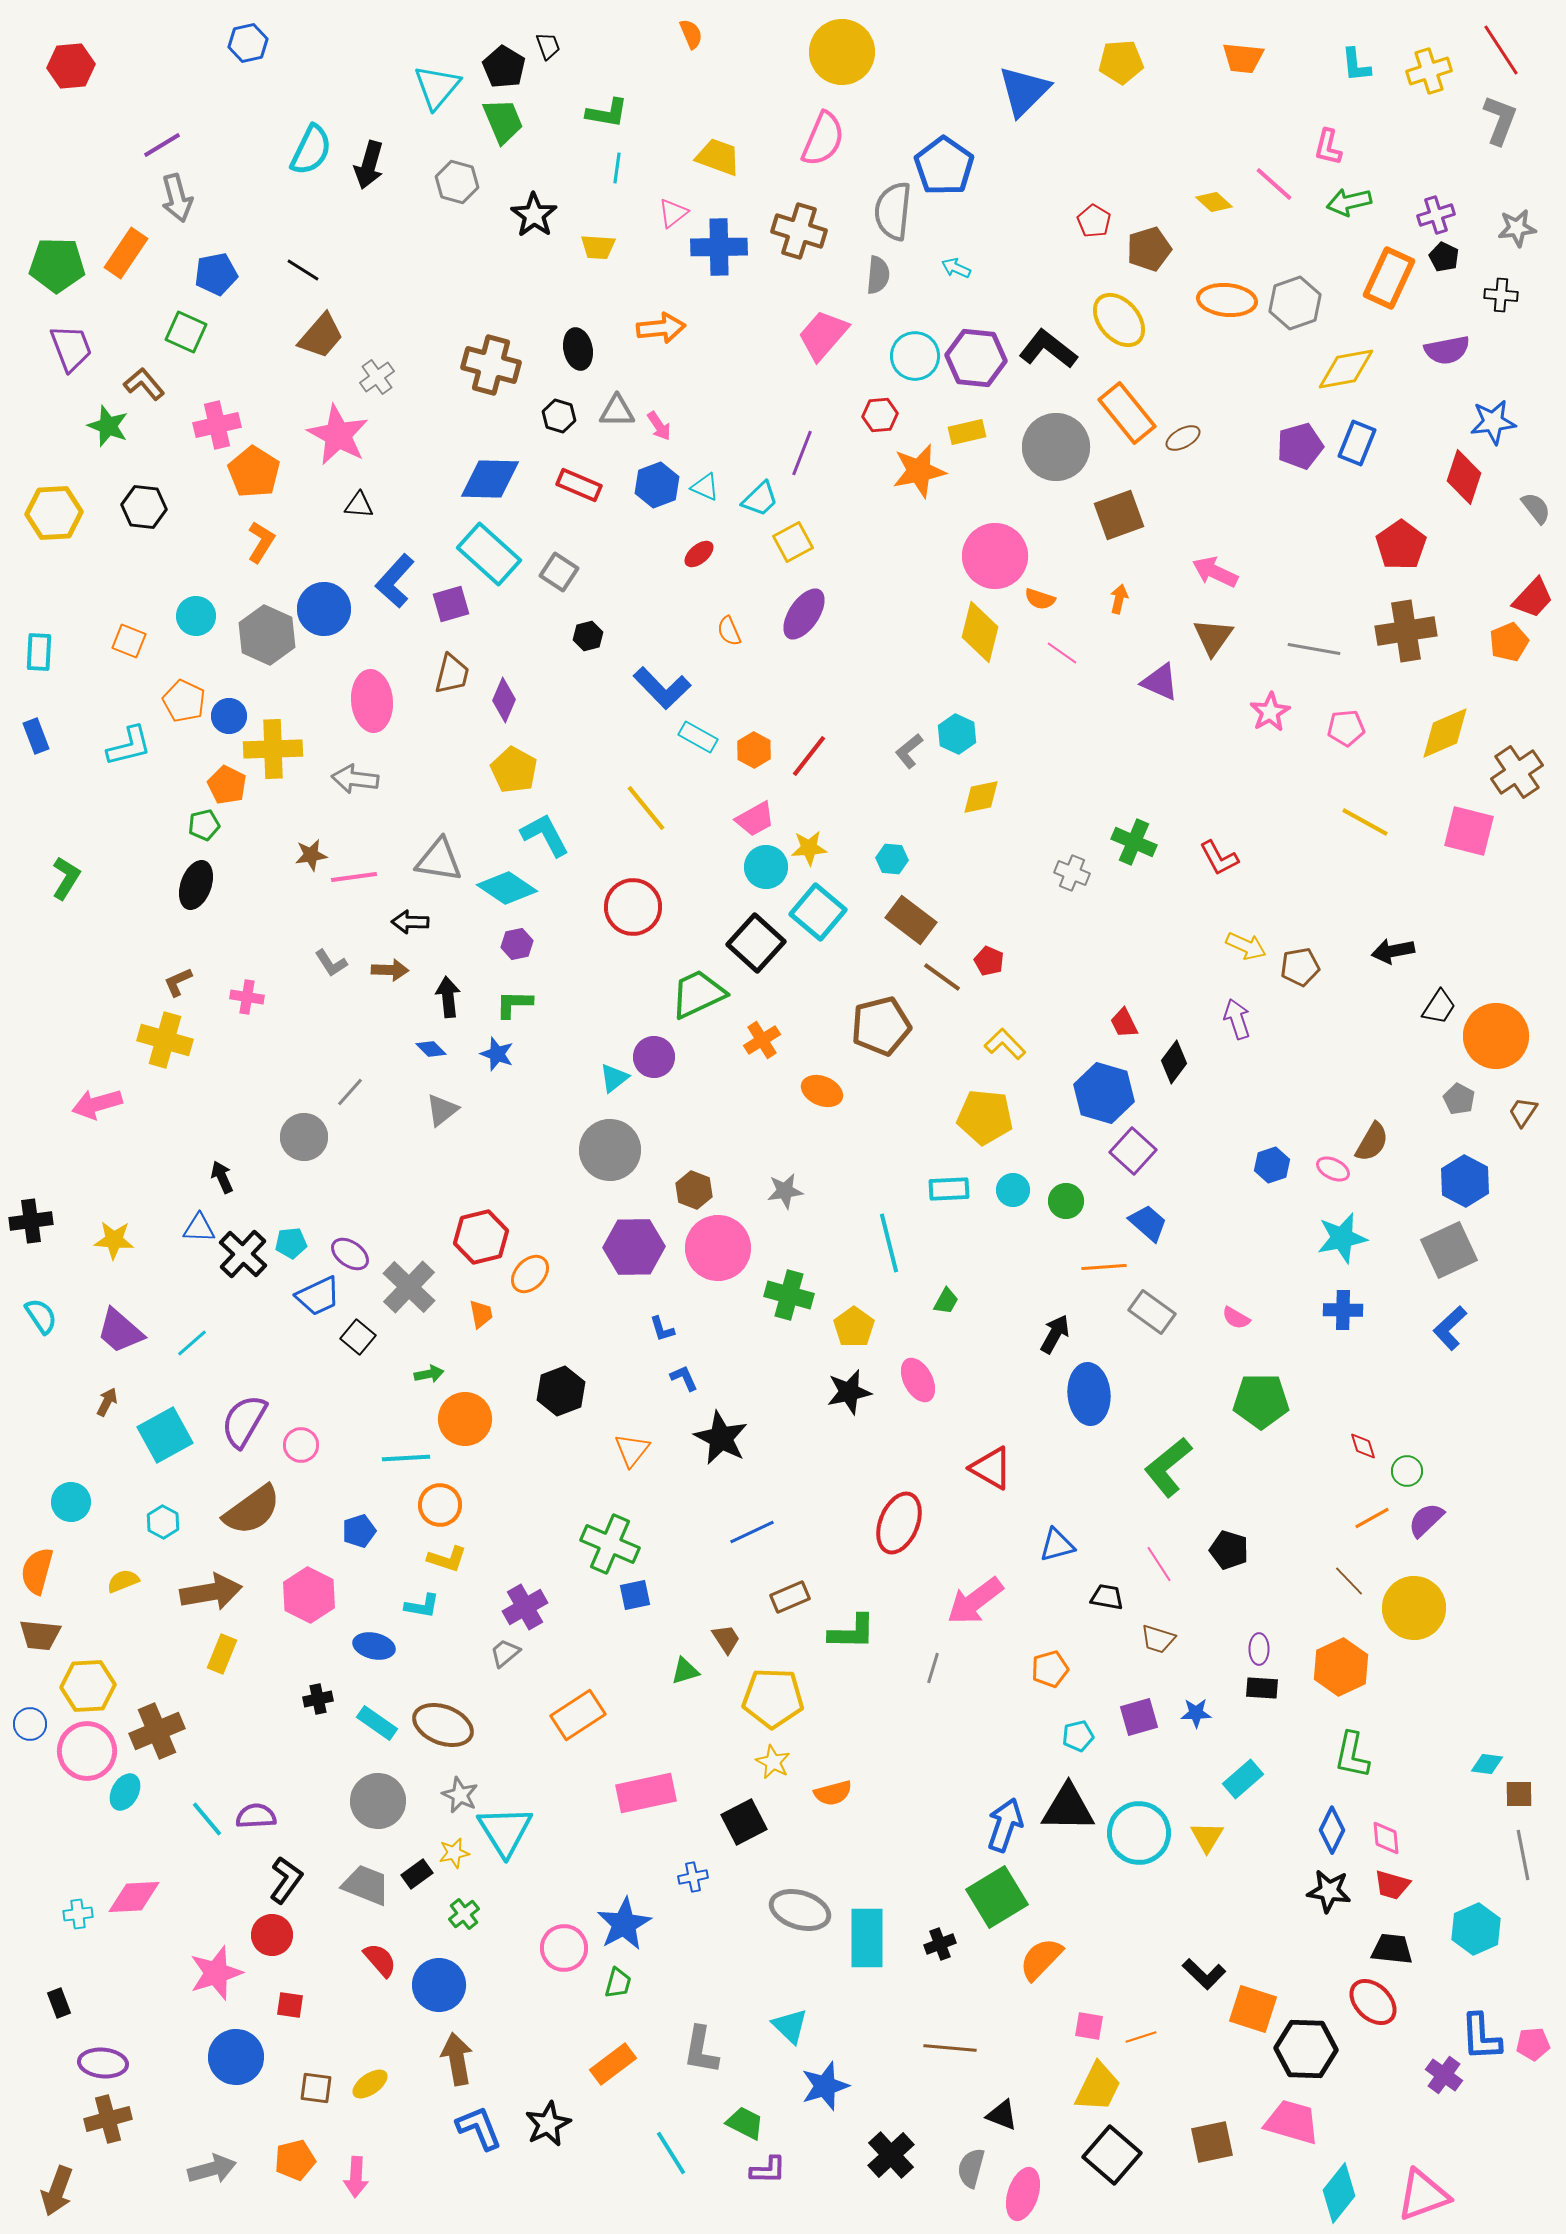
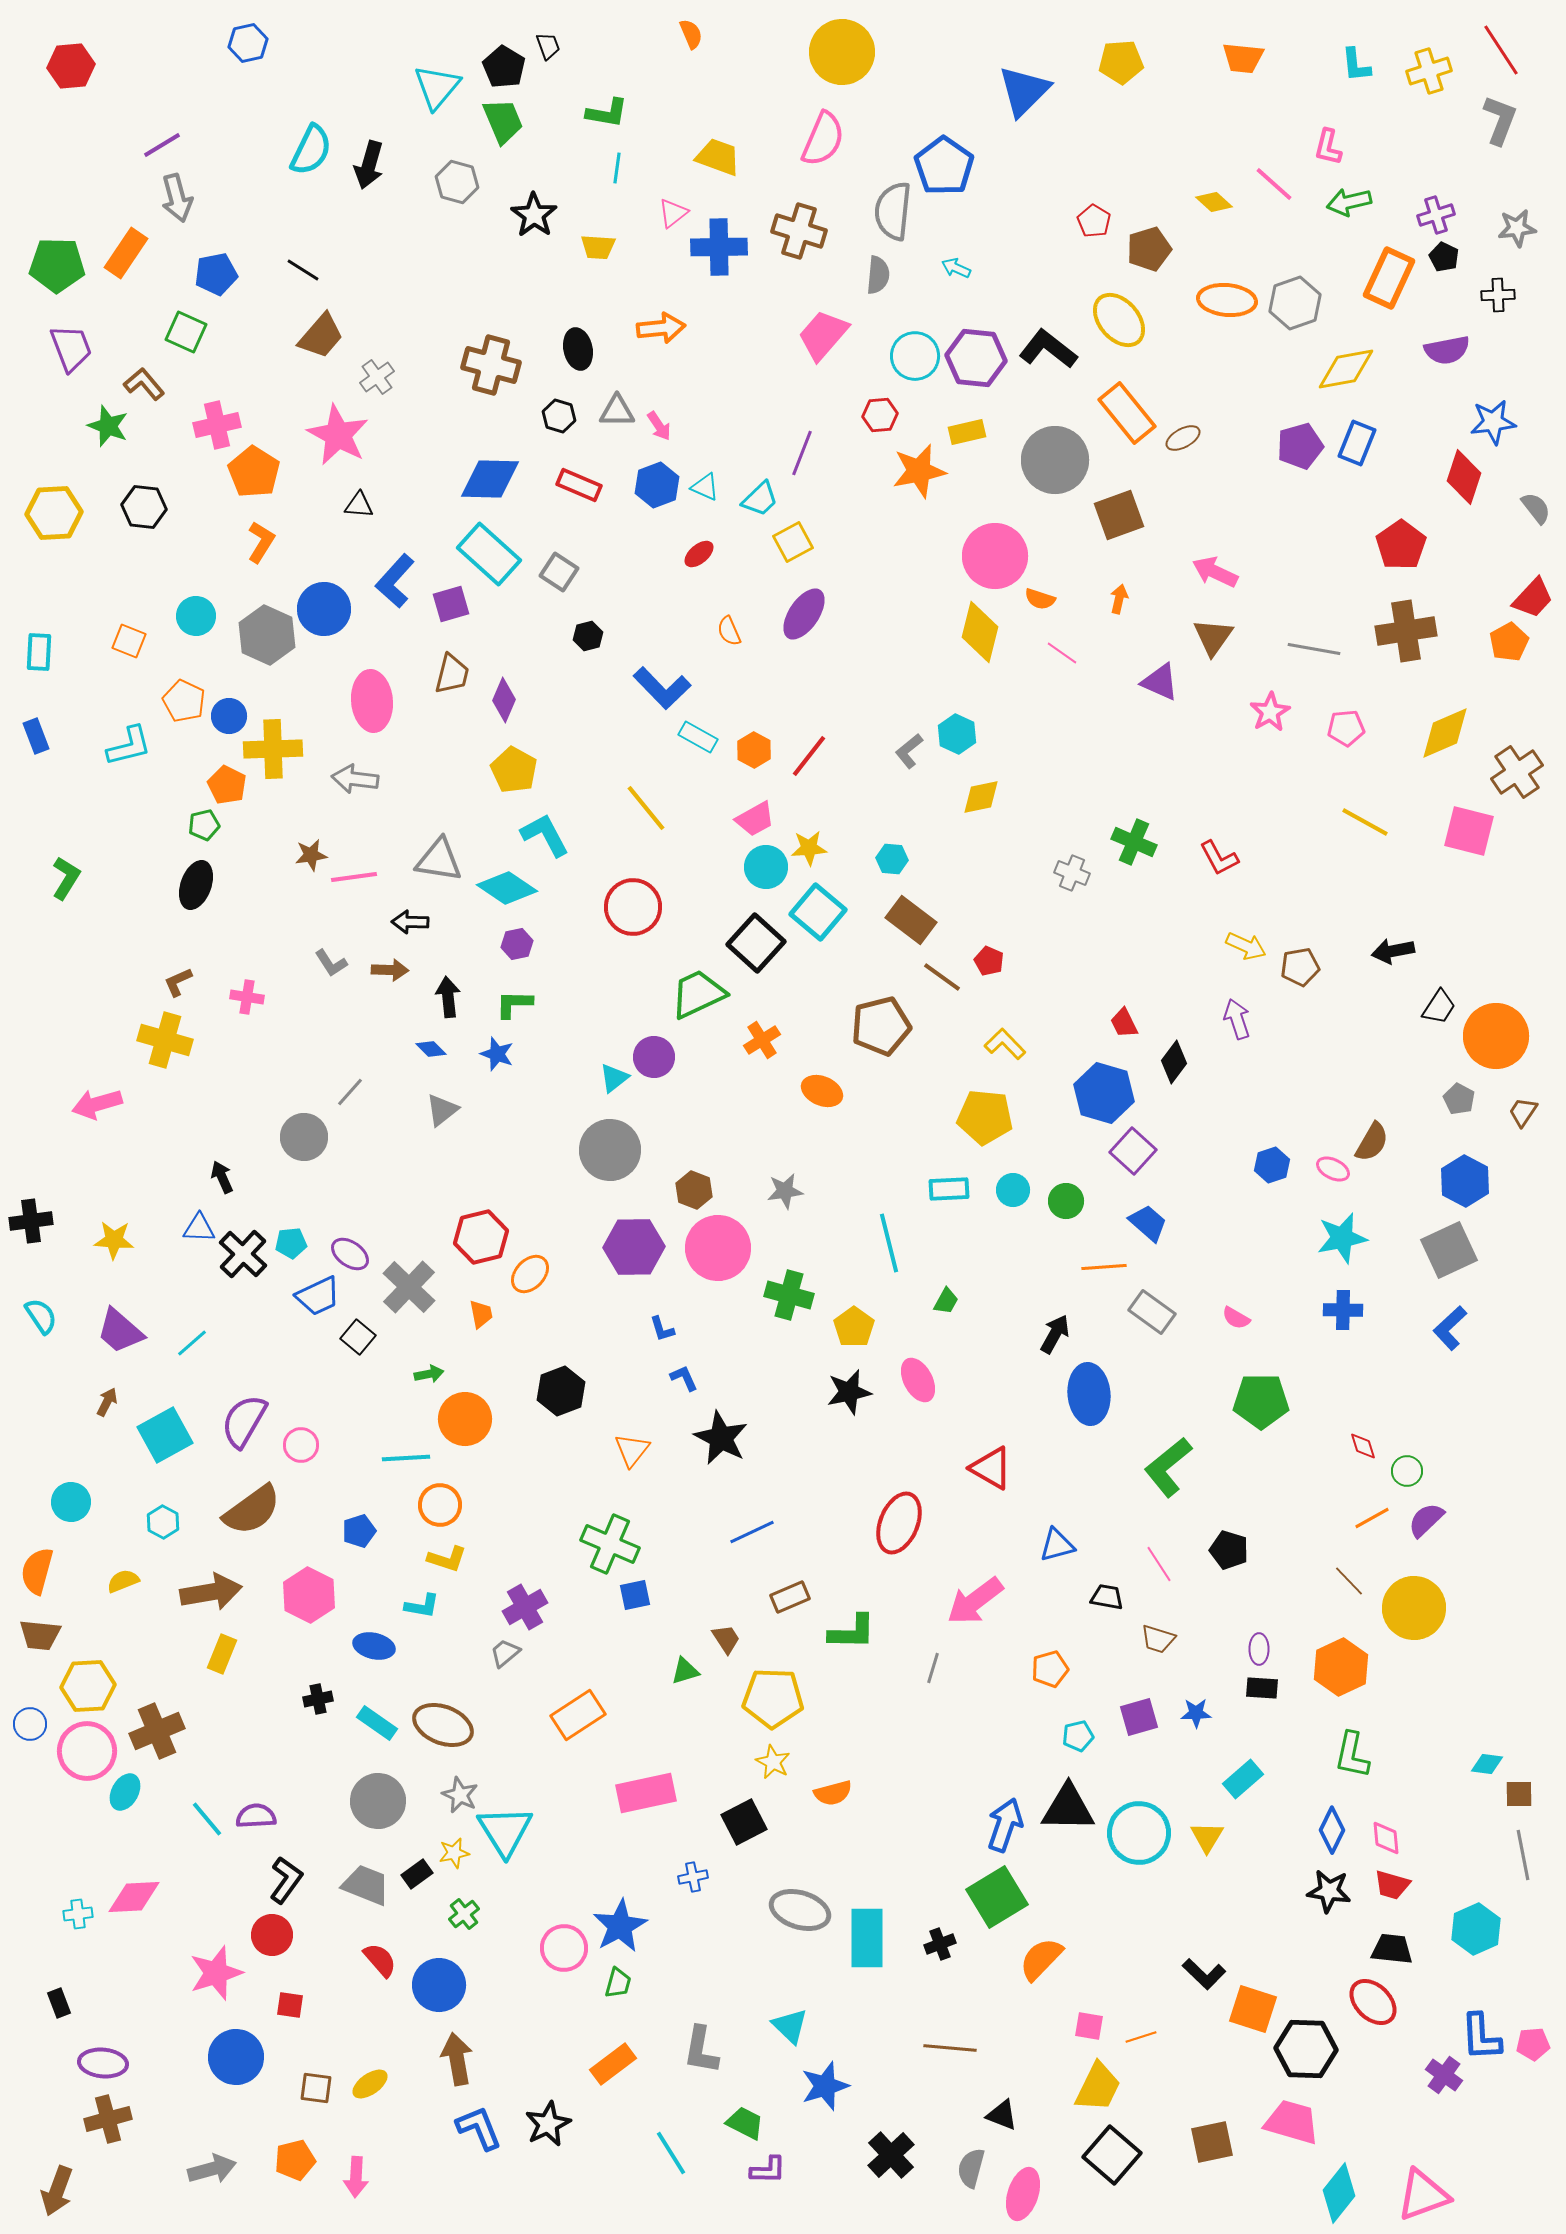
black cross at (1501, 295): moved 3 px left; rotated 8 degrees counterclockwise
gray circle at (1056, 447): moved 1 px left, 13 px down
orange pentagon at (1509, 642): rotated 6 degrees counterclockwise
blue star at (624, 1924): moved 4 px left, 2 px down
